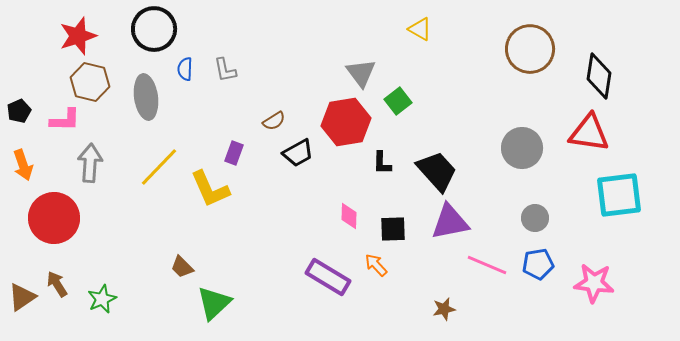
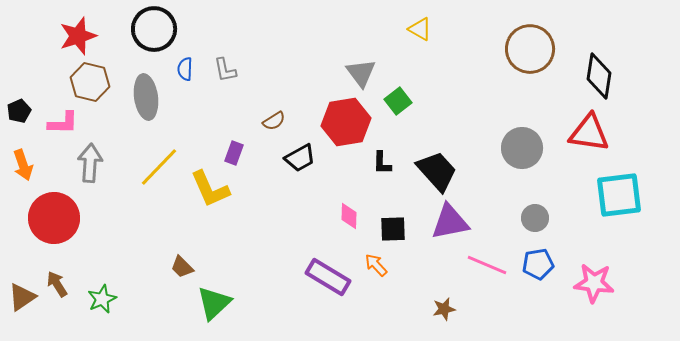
pink L-shape at (65, 120): moved 2 px left, 3 px down
black trapezoid at (298, 153): moved 2 px right, 5 px down
